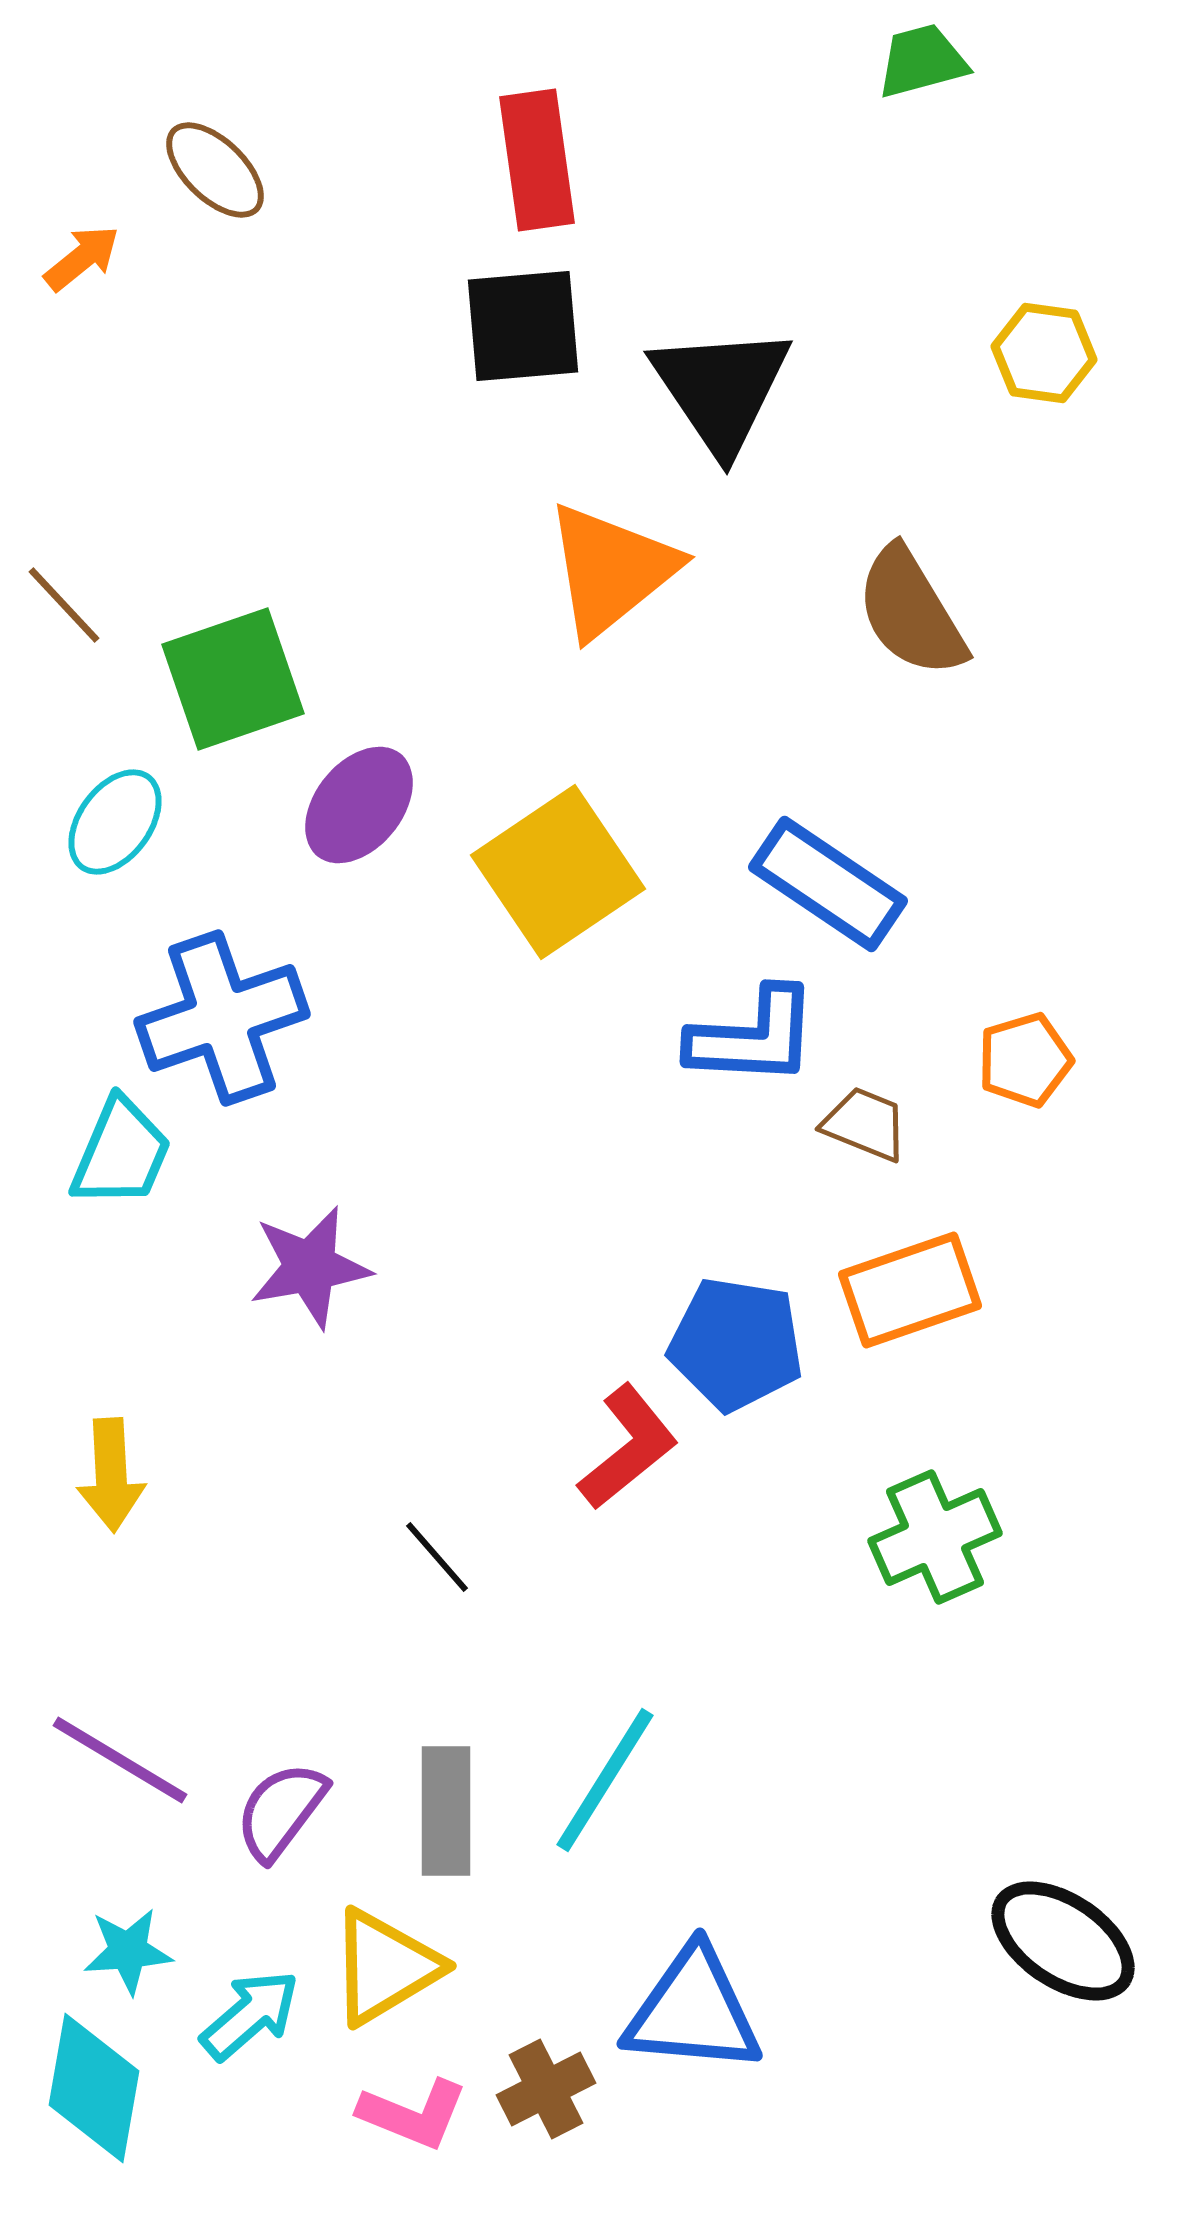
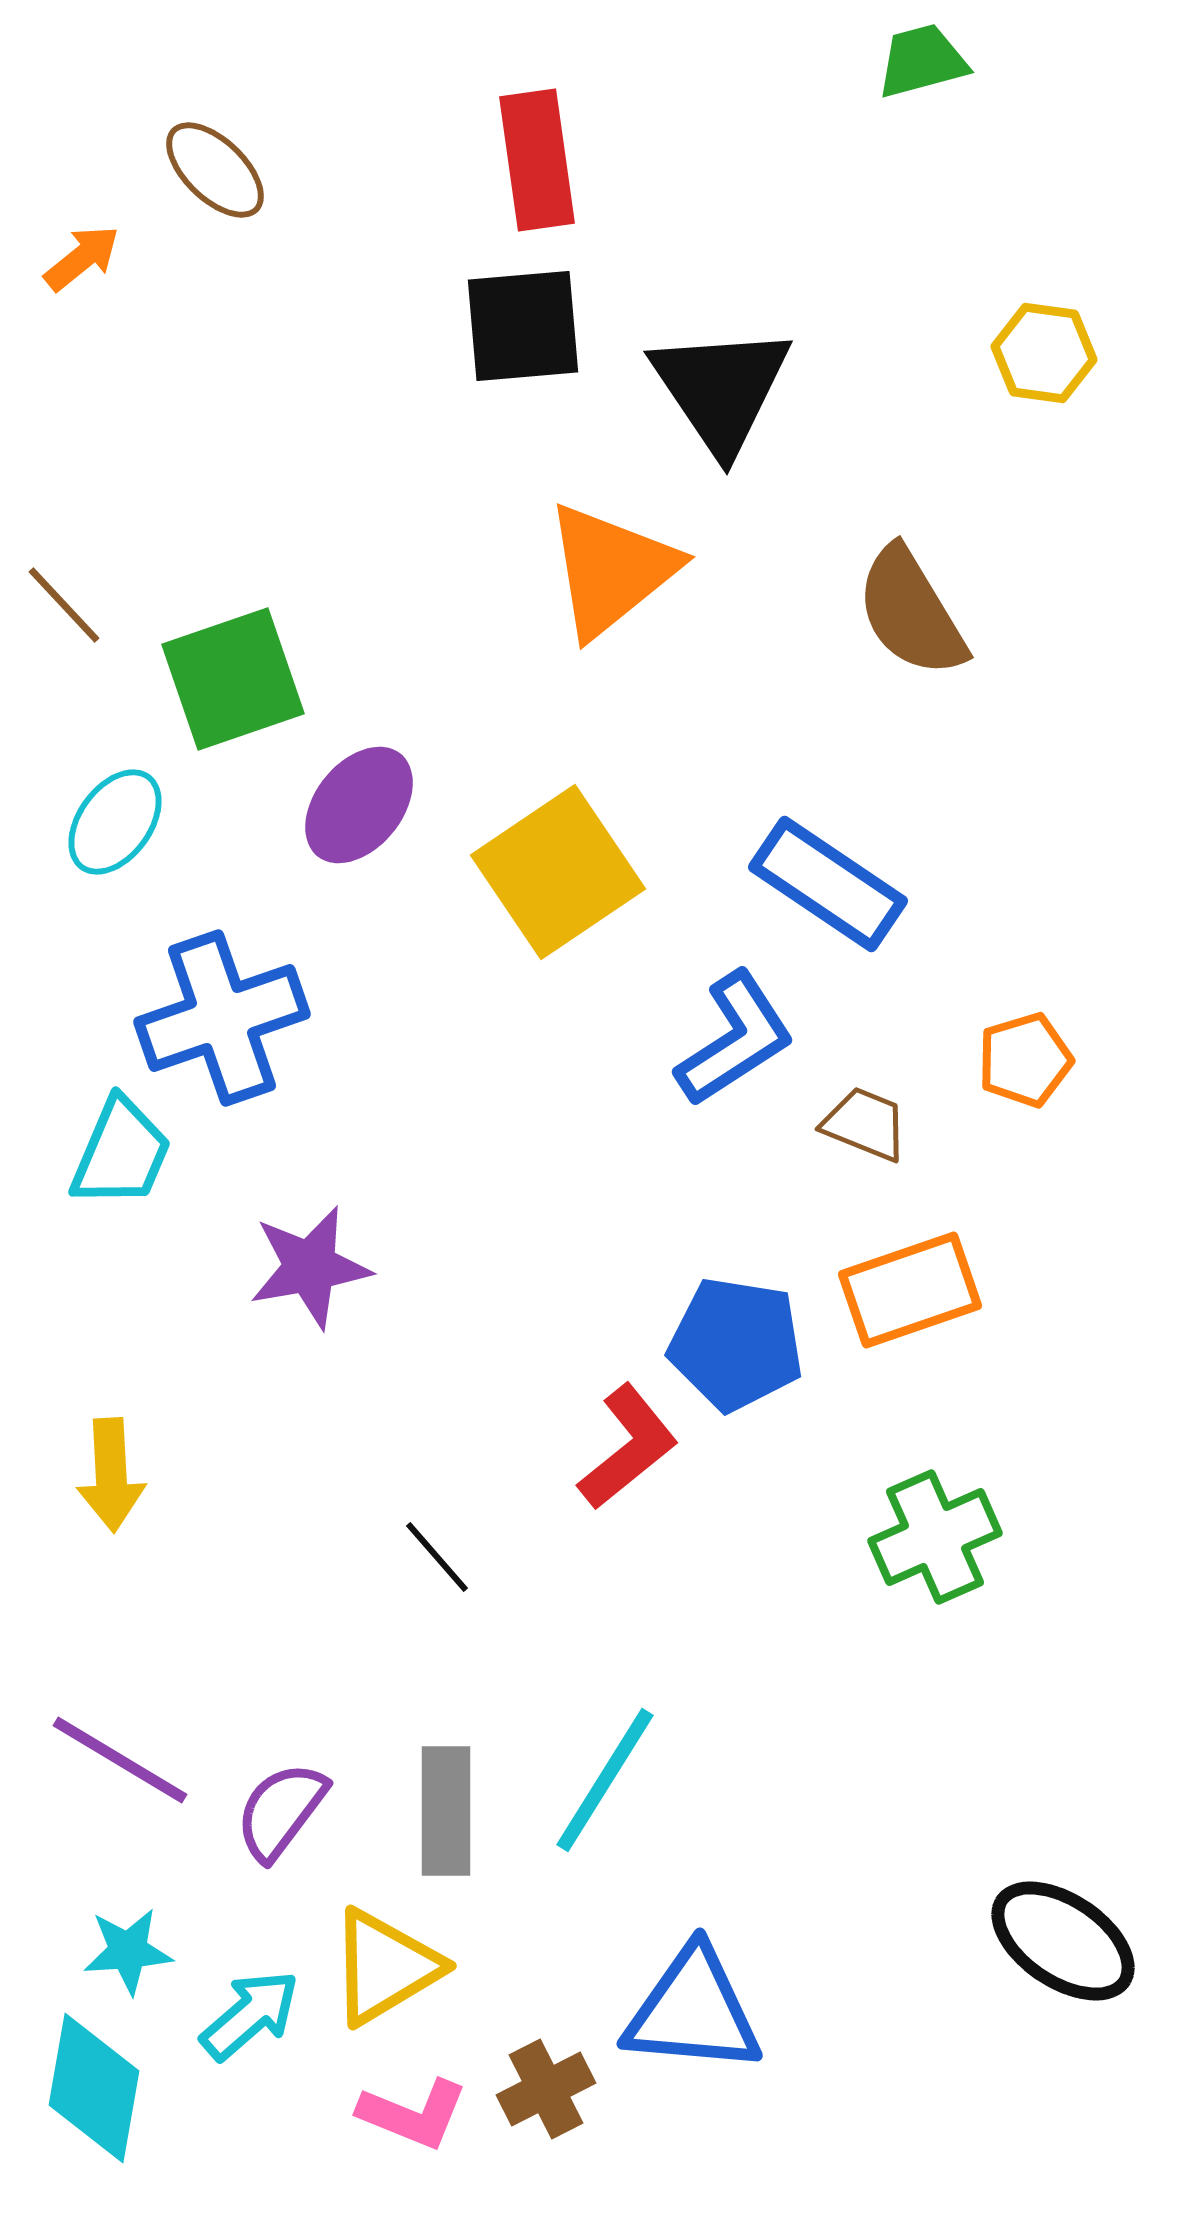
blue L-shape: moved 18 px left, 2 px down; rotated 36 degrees counterclockwise
